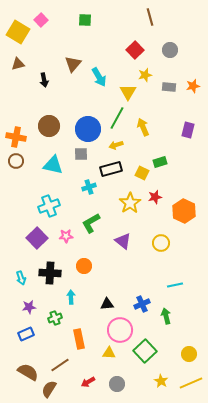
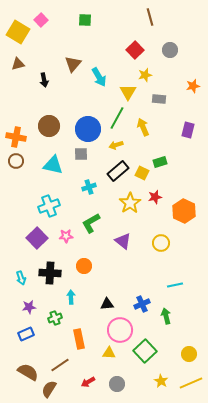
gray rectangle at (169, 87): moved 10 px left, 12 px down
black rectangle at (111, 169): moved 7 px right, 2 px down; rotated 25 degrees counterclockwise
